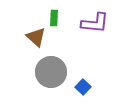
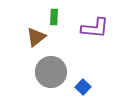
green rectangle: moved 1 px up
purple L-shape: moved 5 px down
brown triangle: rotated 40 degrees clockwise
